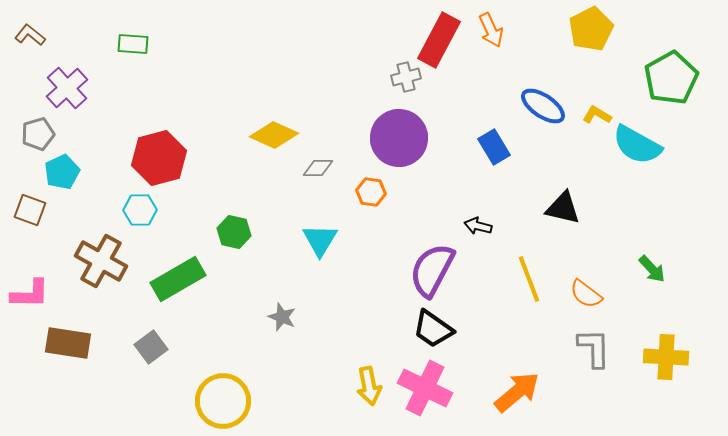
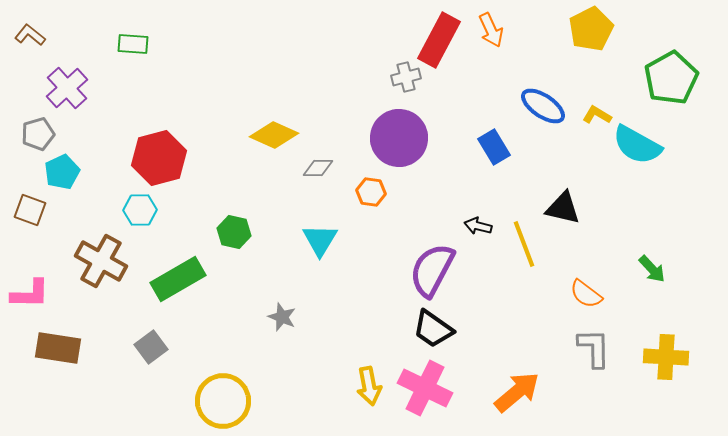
yellow line at (529, 279): moved 5 px left, 35 px up
brown rectangle at (68, 343): moved 10 px left, 5 px down
